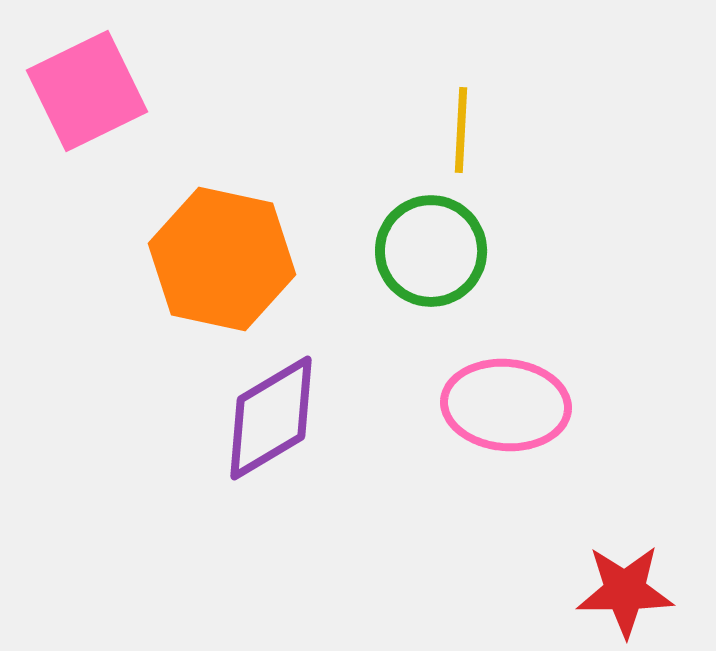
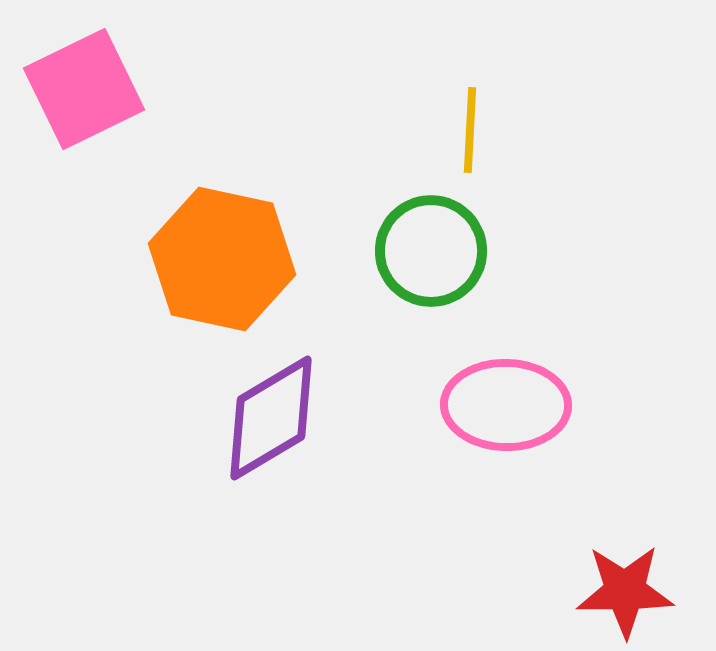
pink square: moved 3 px left, 2 px up
yellow line: moved 9 px right
pink ellipse: rotated 4 degrees counterclockwise
